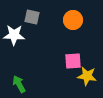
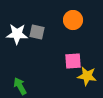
gray square: moved 5 px right, 15 px down
white star: moved 3 px right, 1 px up
green arrow: moved 1 px right, 2 px down
